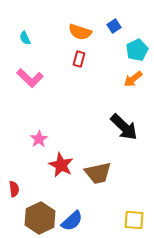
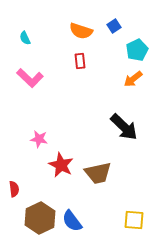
orange semicircle: moved 1 px right, 1 px up
red rectangle: moved 1 px right, 2 px down; rotated 21 degrees counterclockwise
pink star: rotated 30 degrees counterclockwise
blue semicircle: rotated 95 degrees clockwise
